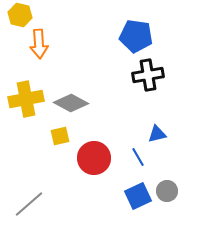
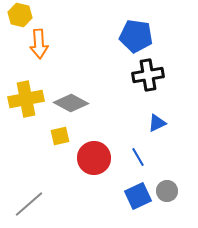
blue triangle: moved 11 px up; rotated 12 degrees counterclockwise
